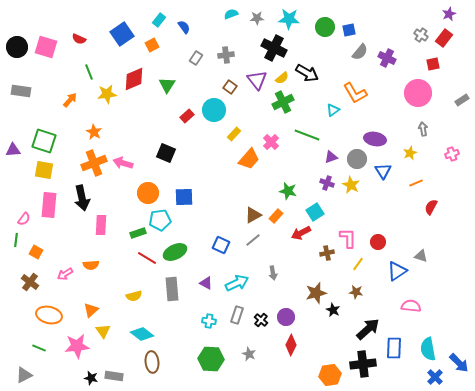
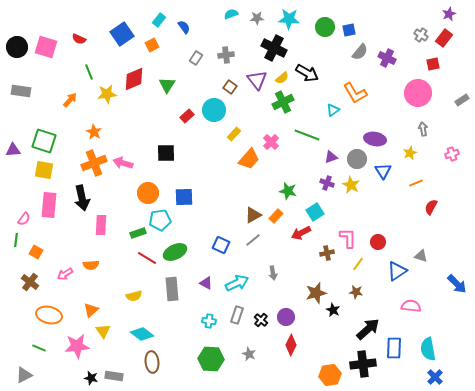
black square at (166, 153): rotated 24 degrees counterclockwise
blue arrow at (459, 363): moved 2 px left, 79 px up
